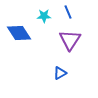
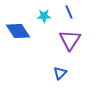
blue line: moved 1 px right
blue diamond: moved 1 px left, 2 px up
blue triangle: rotated 16 degrees counterclockwise
